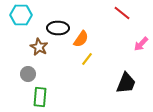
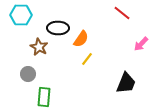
green rectangle: moved 4 px right
